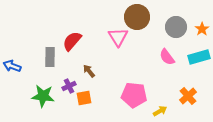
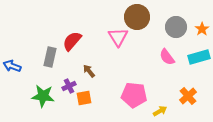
gray rectangle: rotated 12 degrees clockwise
